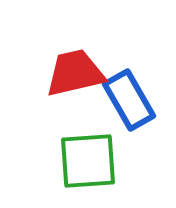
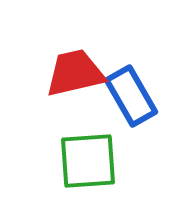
blue rectangle: moved 2 px right, 4 px up
